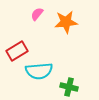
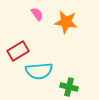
pink semicircle: rotated 104 degrees clockwise
orange star: rotated 15 degrees clockwise
red rectangle: moved 1 px right
